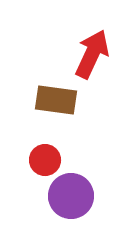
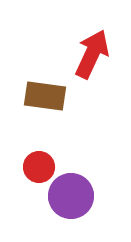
brown rectangle: moved 11 px left, 4 px up
red circle: moved 6 px left, 7 px down
